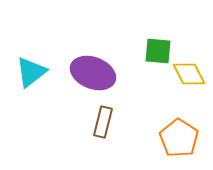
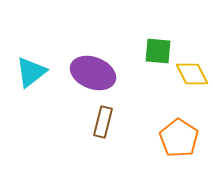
yellow diamond: moved 3 px right
